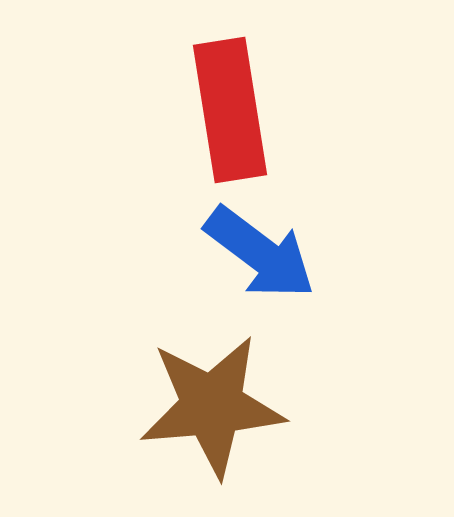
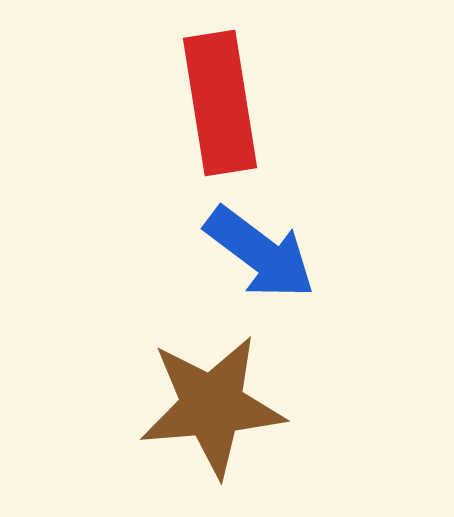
red rectangle: moved 10 px left, 7 px up
